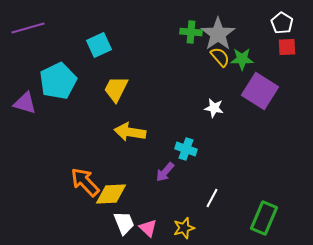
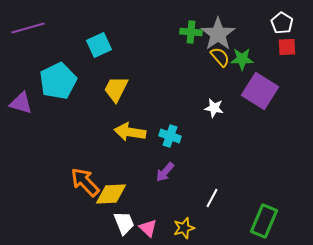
purple triangle: moved 4 px left
cyan cross: moved 16 px left, 13 px up
green rectangle: moved 3 px down
